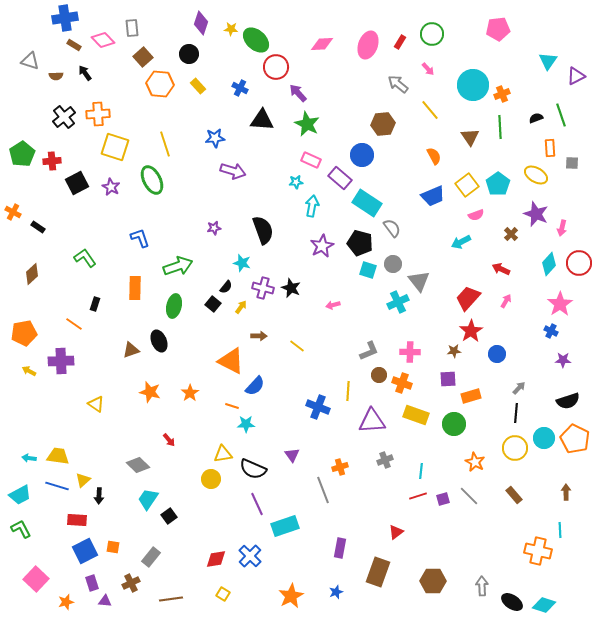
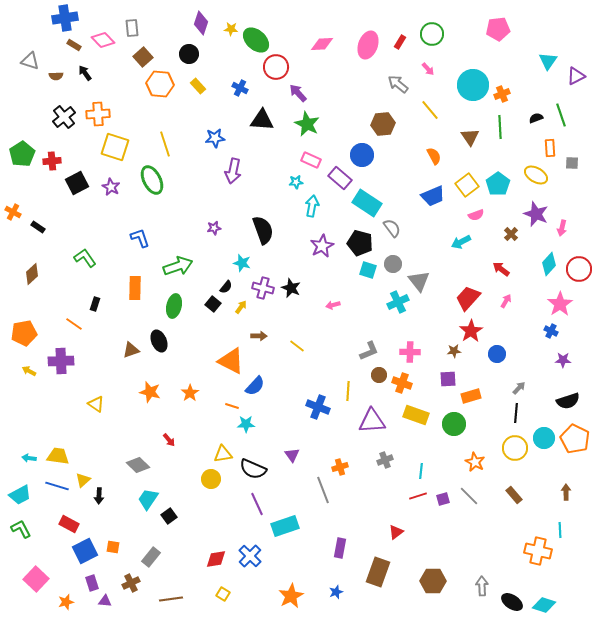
purple arrow at (233, 171): rotated 85 degrees clockwise
red circle at (579, 263): moved 6 px down
red arrow at (501, 269): rotated 12 degrees clockwise
red rectangle at (77, 520): moved 8 px left, 4 px down; rotated 24 degrees clockwise
